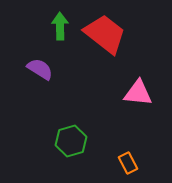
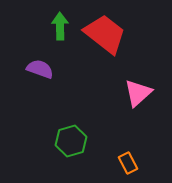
purple semicircle: rotated 12 degrees counterclockwise
pink triangle: rotated 48 degrees counterclockwise
